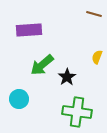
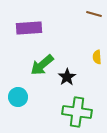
purple rectangle: moved 2 px up
yellow semicircle: rotated 24 degrees counterclockwise
cyan circle: moved 1 px left, 2 px up
